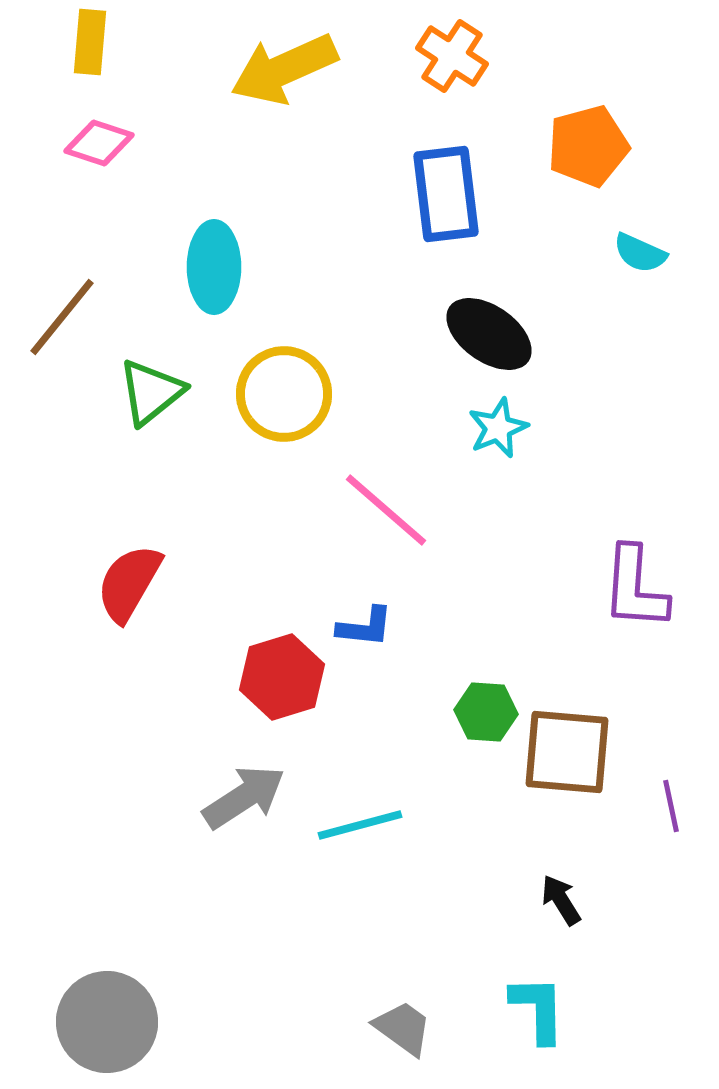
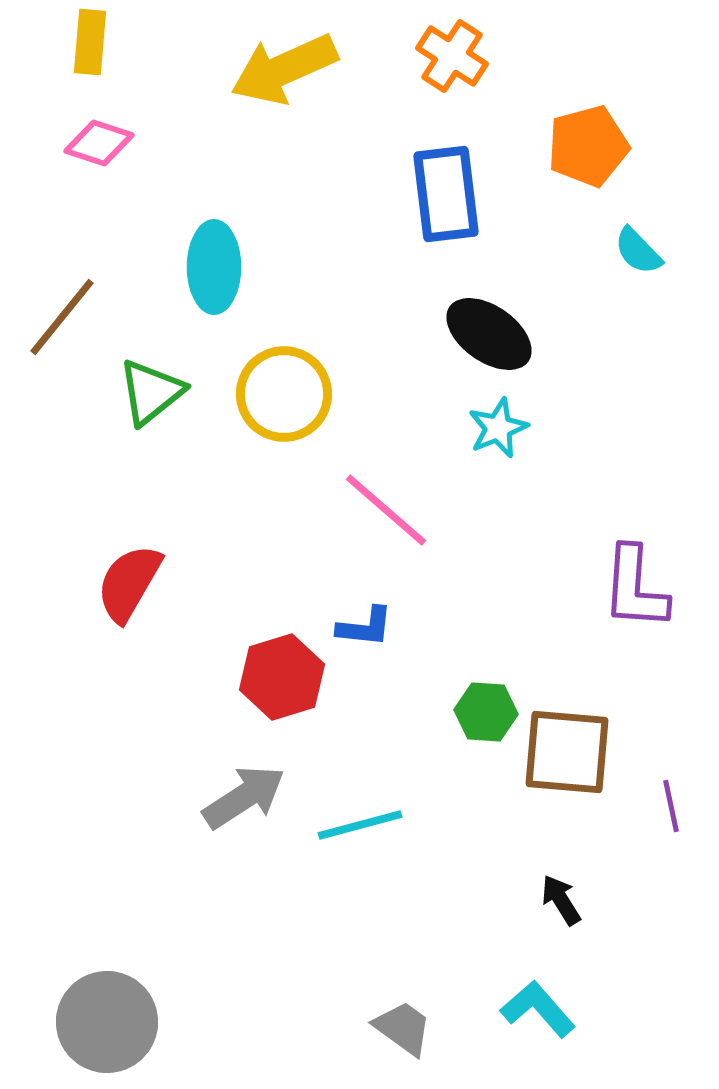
cyan semicircle: moved 2 px left, 2 px up; rotated 22 degrees clockwise
cyan L-shape: rotated 40 degrees counterclockwise
